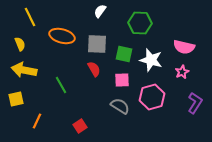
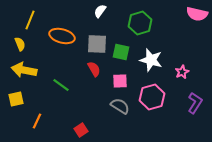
yellow line: moved 3 px down; rotated 48 degrees clockwise
green hexagon: rotated 20 degrees counterclockwise
pink semicircle: moved 13 px right, 33 px up
green square: moved 3 px left, 2 px up
pink square: moved 2 px left, 1 px down
green line: rotated 24 degrees counterclockwise
red square: moved 1 px right, 4 px down
